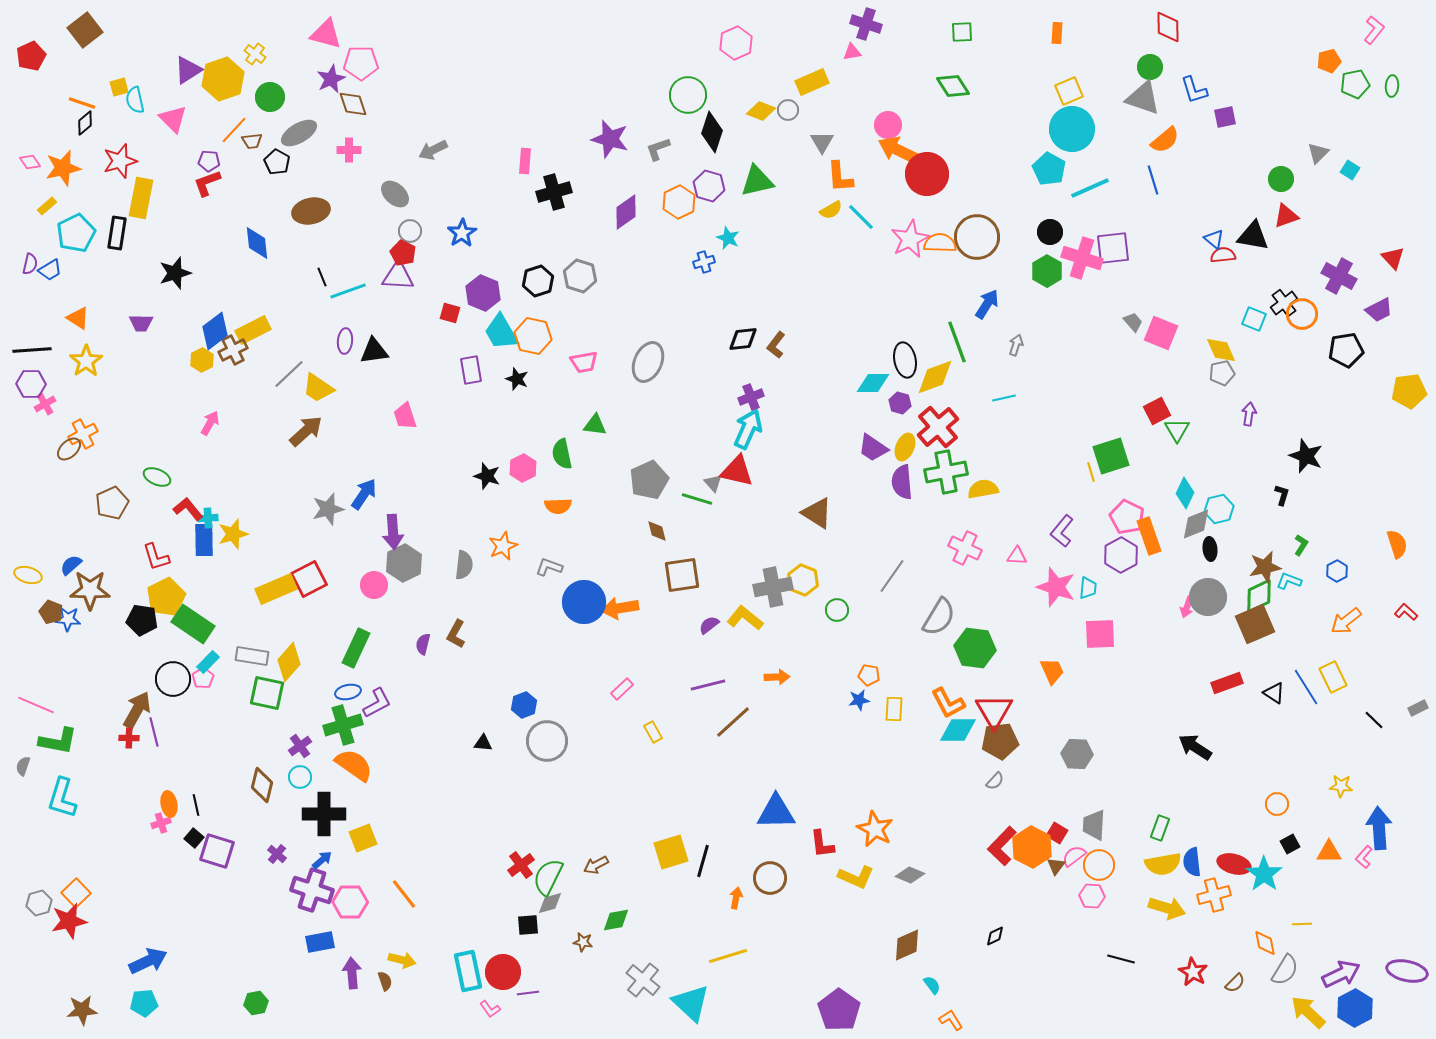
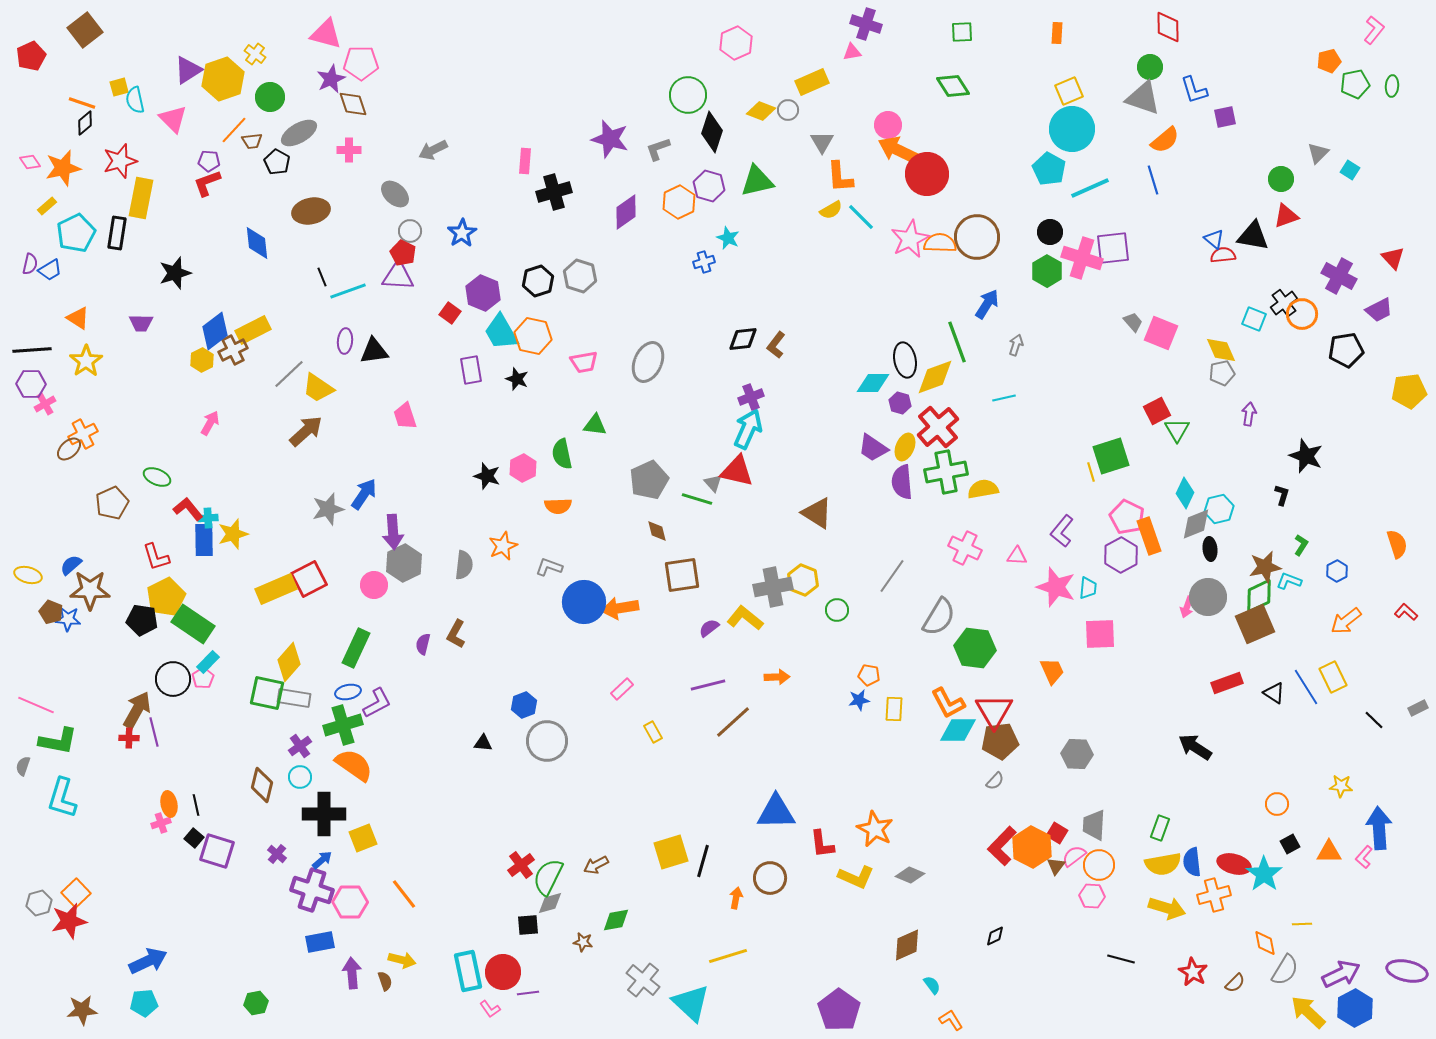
red square at (450, 313): rotated 20 degrees clockwise
purple semicircle at (709, 625): moved 3 px down
gray rectangle at (252, 656): moved 42 px right, 42 px down
